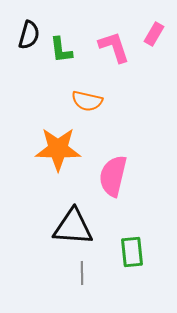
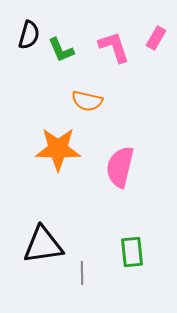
pink rectangle: moved 2 px right, 4 px down
green L-shape: rotated 16 degrees counterclockwise
pink semicircle: moved 7 px right, 9 px up
black triangle: moved 30 px left, 18 px down; rotated 12 degrees counterclockwise
